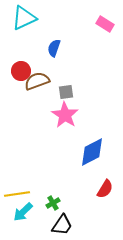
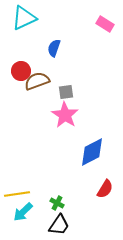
green cross: moved 4 px right; rotated 32 degrees counterclockwise
black trapezoid: moved 3 px left
